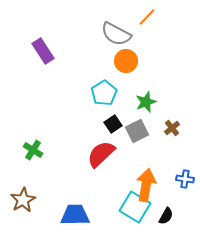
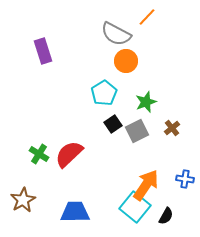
purple rectangle: rotated 15 degrees clockwise
green cross: moved 6 px right, 4 px down
red semicircle: moved 32 px left
orange arrow: rotated 24 degrees clockwise
cyan square: rotated 8 degrees clockwise
blue trapezoid: moved 3 px up
